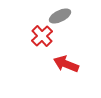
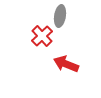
gray ellipse: rotated 55 degrees counterclockwise
